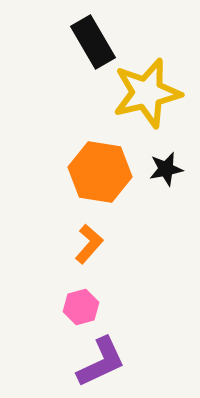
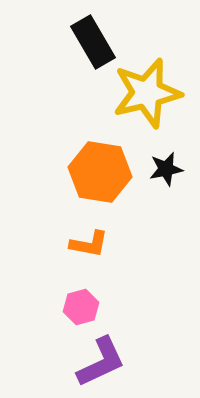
orange L-shape: rotated 60 degrees clockwise
